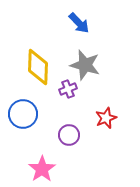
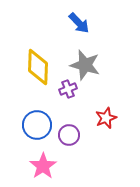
blue circle: moved 14 px right, 11 px down
pink star: moved 1 px right, 3 px up
